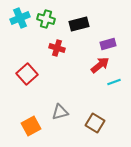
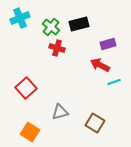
green cross: moved 5 px right, 8 px down; rotated 24 degrees clockwise
red arrow: rotated 114 degrees counterclockwise
red square: moved 1 px left, 14 px down
orange square: moved 1 px left, 6 px down; rotated 30 degrees counterclockwise
